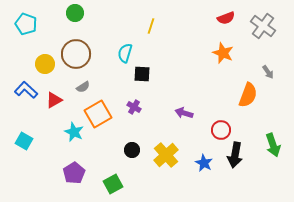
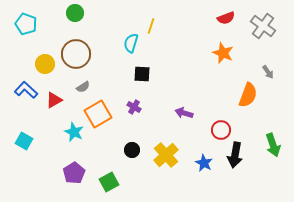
cyan semicircle: moved 6 px right, 10 px up
green square: moved 4 px left, 2 px up
